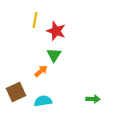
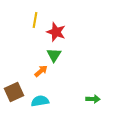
red star: moved 1 px down
brown square: moved 2 px left
cyan semicircle: moved 3 px left
